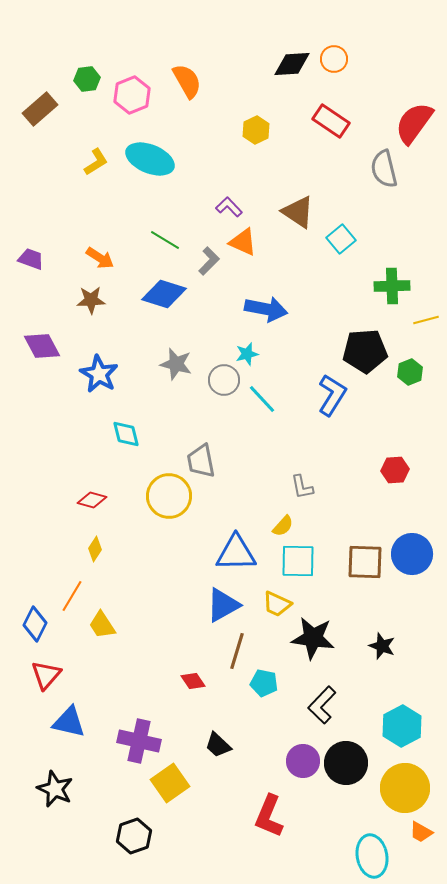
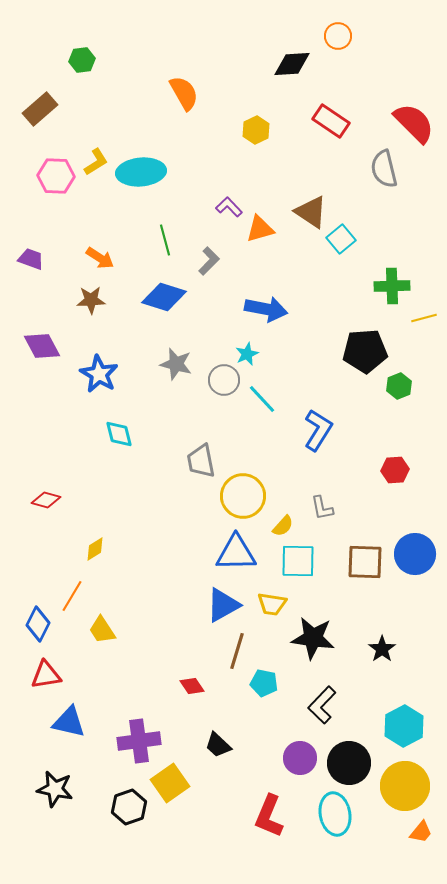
orange circle at (334, 59): moved 4 px right, 23 px up
green hexagon at (87, 79): moved 5 px left, 19 px up
orange semicircle at (187, 81): moved 3 px left, 12 px down
pink hexagon at (132, 95): moved 76 px left, 81 px down; rotated 24 degrees clockwise
red semicircle at (414, 123): rotated 99 degrees clockwise
cyan ellipse at (150, 159): moved 9 px left, 13 px down; rotated 27 degrees counterclockwise
brown triangle at (298, 212): moved 13 px right
green line at (165, 240): rotated 44 degrees clockwise
orange triangle at (243, 242): moved 17 px right, 13 px up; rotated 40 degrees counterclockwise
blue diamond at (164, 294): moved 3 px down
yellow line at (426, 320): moved 2 px left, 2 px up
cyan star at (247, 354): rotated 10 degrees counterclockwise
green hexagon at (410, 372): moved 11 px left, 14 px down
blue L-shape at (332, 395): moved 14 px left, 35 px down
cyan diamond at (126, 434): moved 7 px left
gray L-shape at (302, 487): moved 20 px right, 21 px down
yellow circle at (169, 496): moved 74 px right
red diamond at (92, 500): moved 46 px left
yellow diamond at (95, 549): rotated 25 degrees clockwise
blue circle at (412, 554): moved 3 px right
yellow trapezoid at (277, 604): moved 5 px left; rotated 16 degrees counterclockwise
blue diamond at (35, 624): moved 3 px right
yellow trapezoid at (102, 625): moved 5 px down
black star at (382, 646): moved 3 px down; rotated 16 degrees clockwise
red triangle at (46, 675): rotated 40 degrees clockwise
red diamond at (193, 681): moved 1 px left, 5 px down
cyan hexagon at (402, 726): moved 2 px right
purple cross at (139, 741): rotated 21 degrees counterclockwise
purple circle at (303, 761): moved 3 px left, 3 px up
black circle at (346, 763): moved 3 px right
yellow circle at (405, 788): moved 2 px up
black star at (55, 789): rotated 12 degrees counterclockwise
orange trapezoid at (421, 832): rotated 80 degrees counterclockwise
black hexagon at (134, 836): moved 5 px left, 29 px up
cyan ellipse at (372, 856): moved 37 px left, 42 px up
